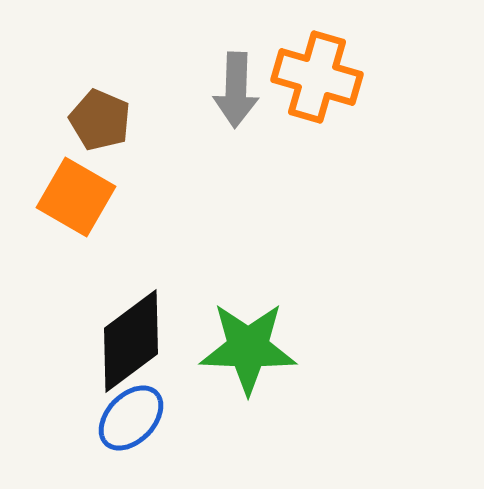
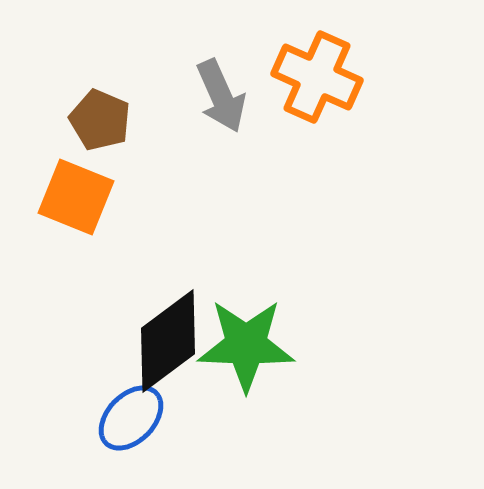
orange cross: rotated 8 degrees clockwise
gray arrow: moved 15 px left, 6 px down; rotated 26 degrees counterclockwise
orange square: rotated 8 degrees counterclockwise
black diamond: moved 37 px right
green star: moved 2 px left, 3 px up
